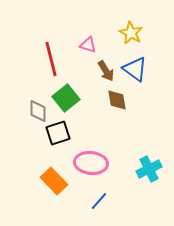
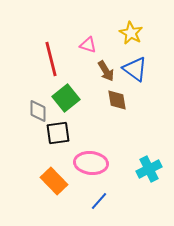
black square: rotated 10 degrees clockwise
